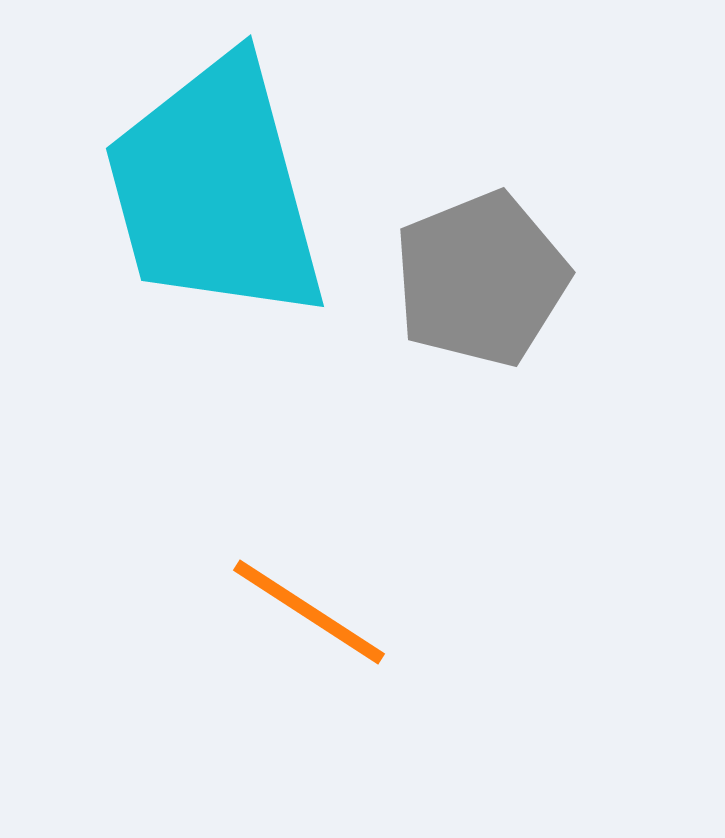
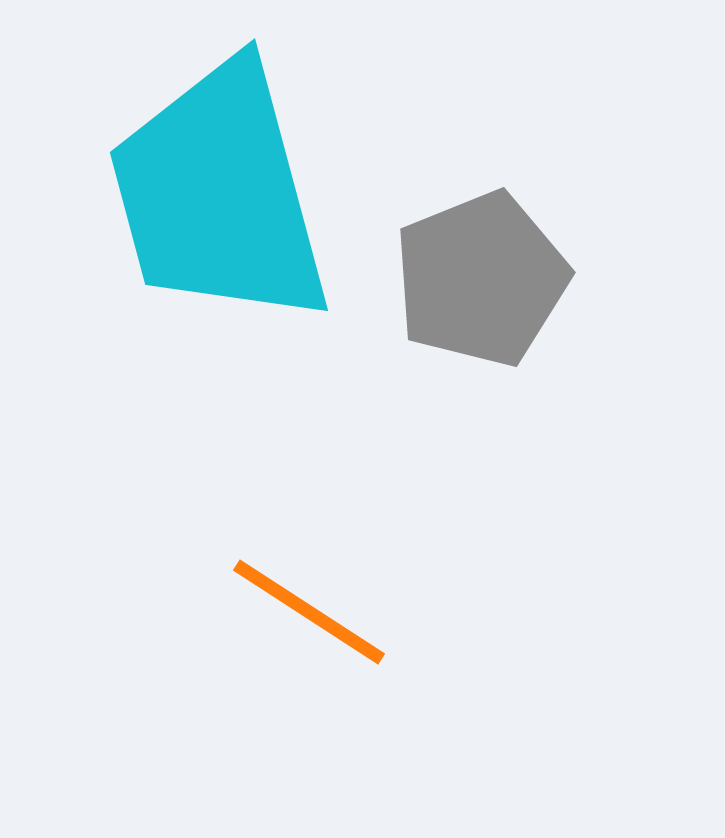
cyan trapezoid: moved 4 px right, 4 px down
